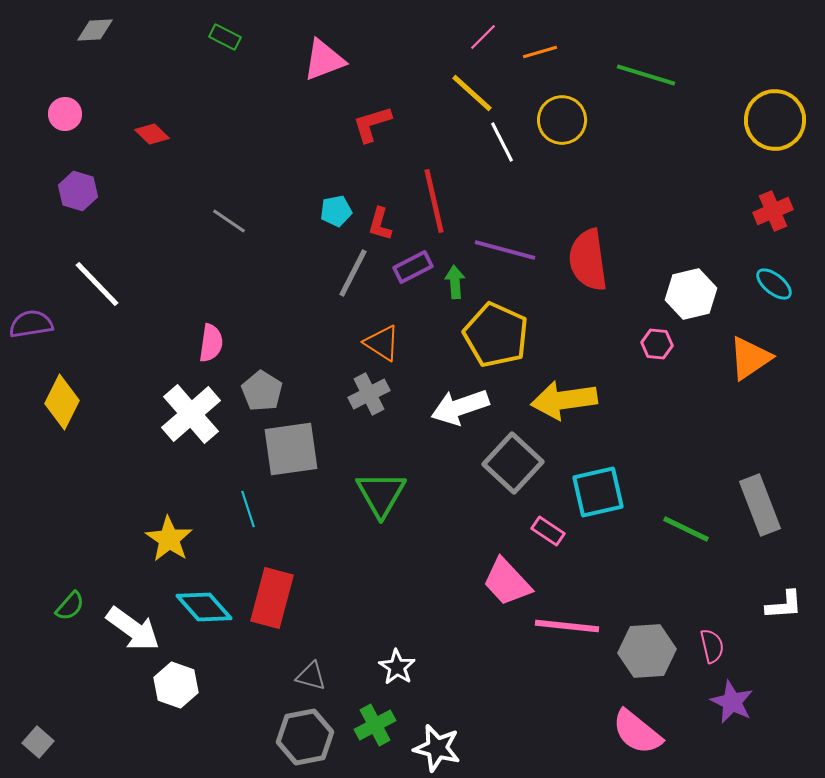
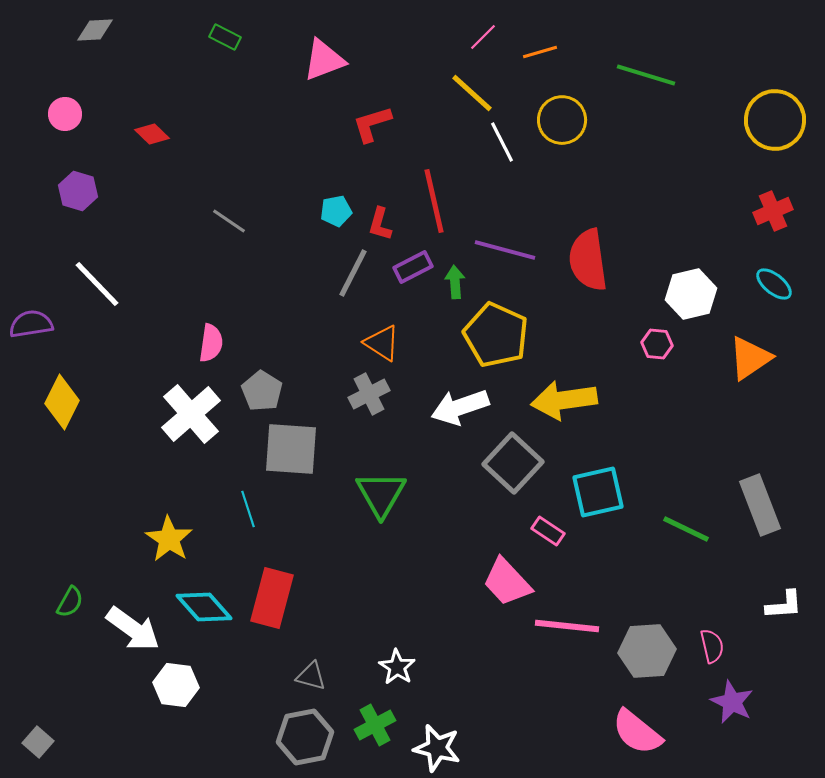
gray square at (291, 449): rotated 12 degrees clockwise
green semicircle at (70, 606): moved 4 px up; rotated 12 degrees counterclockwise
white hexagon at (176, 685): rotated 12 degrees counterclockwise
